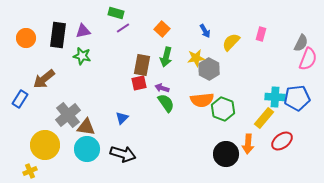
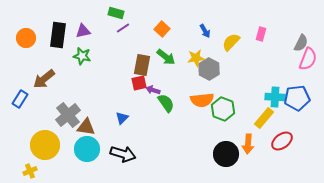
green arrow: rotated 66 degrees counterclockwise
purple arrow: moved 9 px left, 2 px down
